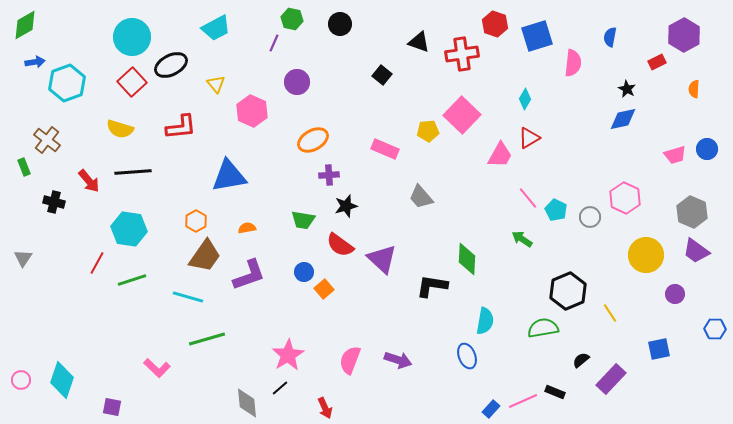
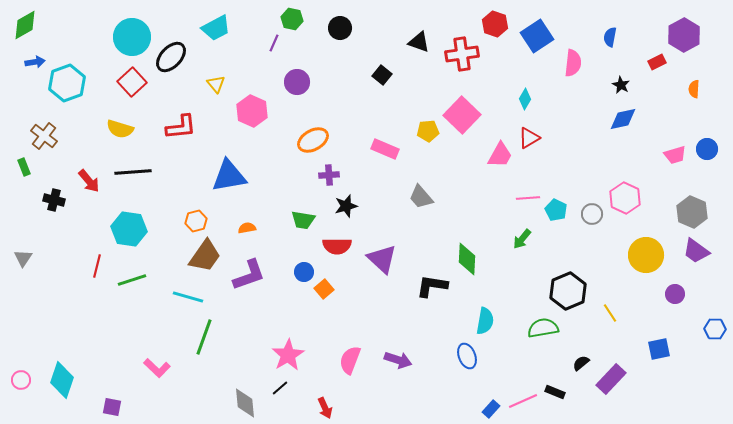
black circle at (340, 24): moved 4 px down
blue square at (537, 36): rotated 16 degrees counterclockwise
black ellipse at (171, 65): moved 8 px up; rotated 20 degrees counterclockwise
black star at (627, 89): moved 6 px left, 4 px up
brown cross at (47, 140): moved 3 px left, 4 px up
pink line at (528, 198): rotated 55 degrees counterclockwise
black cross at (54, 202): moved 2 px up
gray circle at (590, 217): moved 2 px right, 3 px up
orange hexagon at (196, 221): rotated 15 degrees clockwise
green arrow at (522, 239): rotated 85 degrees counterclockwise
red semicircle at (340, 245): moved 3 px left, 1 px down; rotated 36 degrees counterclockwise
red line at (97, 263): moved 3 px down; rotated 15 degrees counterclockwise
green line at (207, 339): moved 3 px left, 2 px up; rotated 54 degrees counterclockwise
black semicircle at (581, 360): moved 3 px down
gray diamond at (247, 403): moved 2 px left
